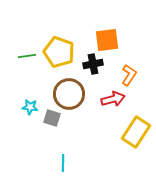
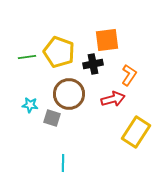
green line: moved 1 px down
cyan star: moved 2 px up
